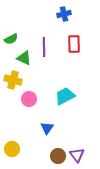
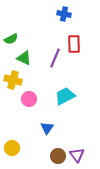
blue cross: rotated 24 degrees clockwise
purple line: moved 11 px right, 11 px down; rotated 24 degrees clockwise
yellow circle: moved 1 px up
